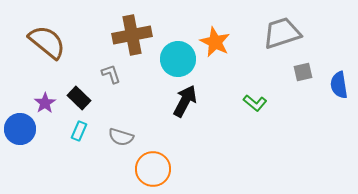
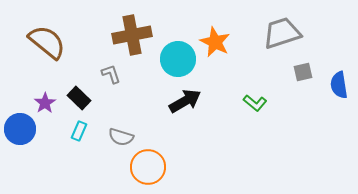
black arrow: rotated 32 degrees clockwise
orange circle: moved 5 px left, 2 px up
